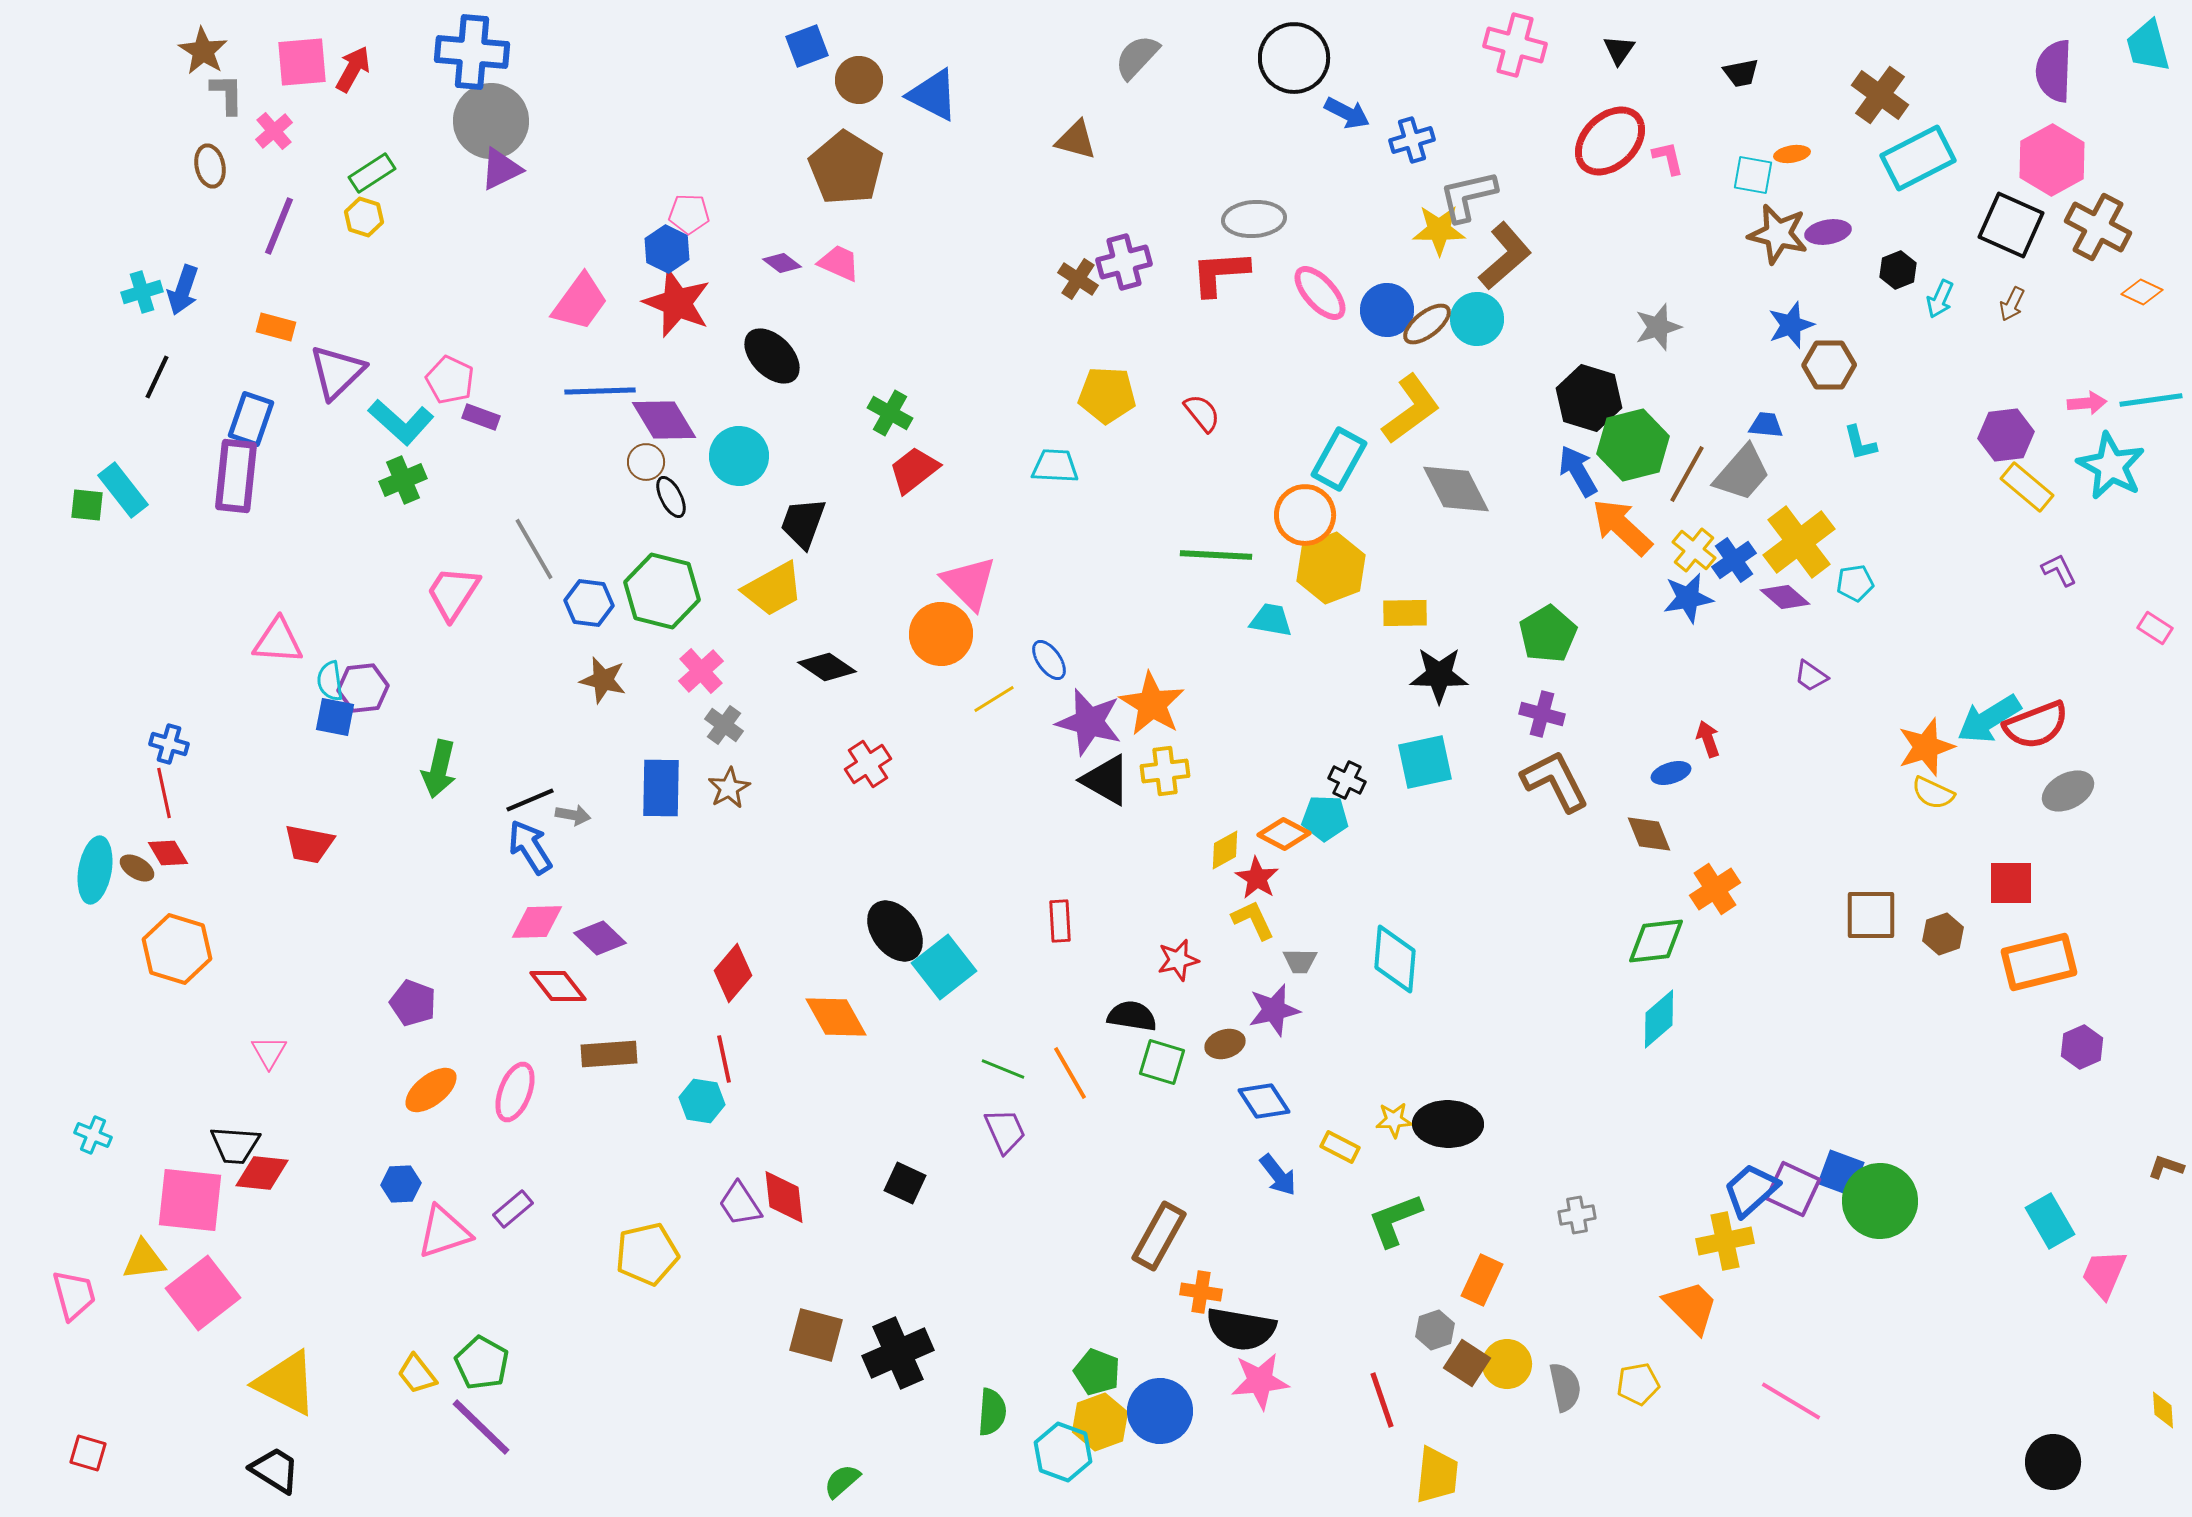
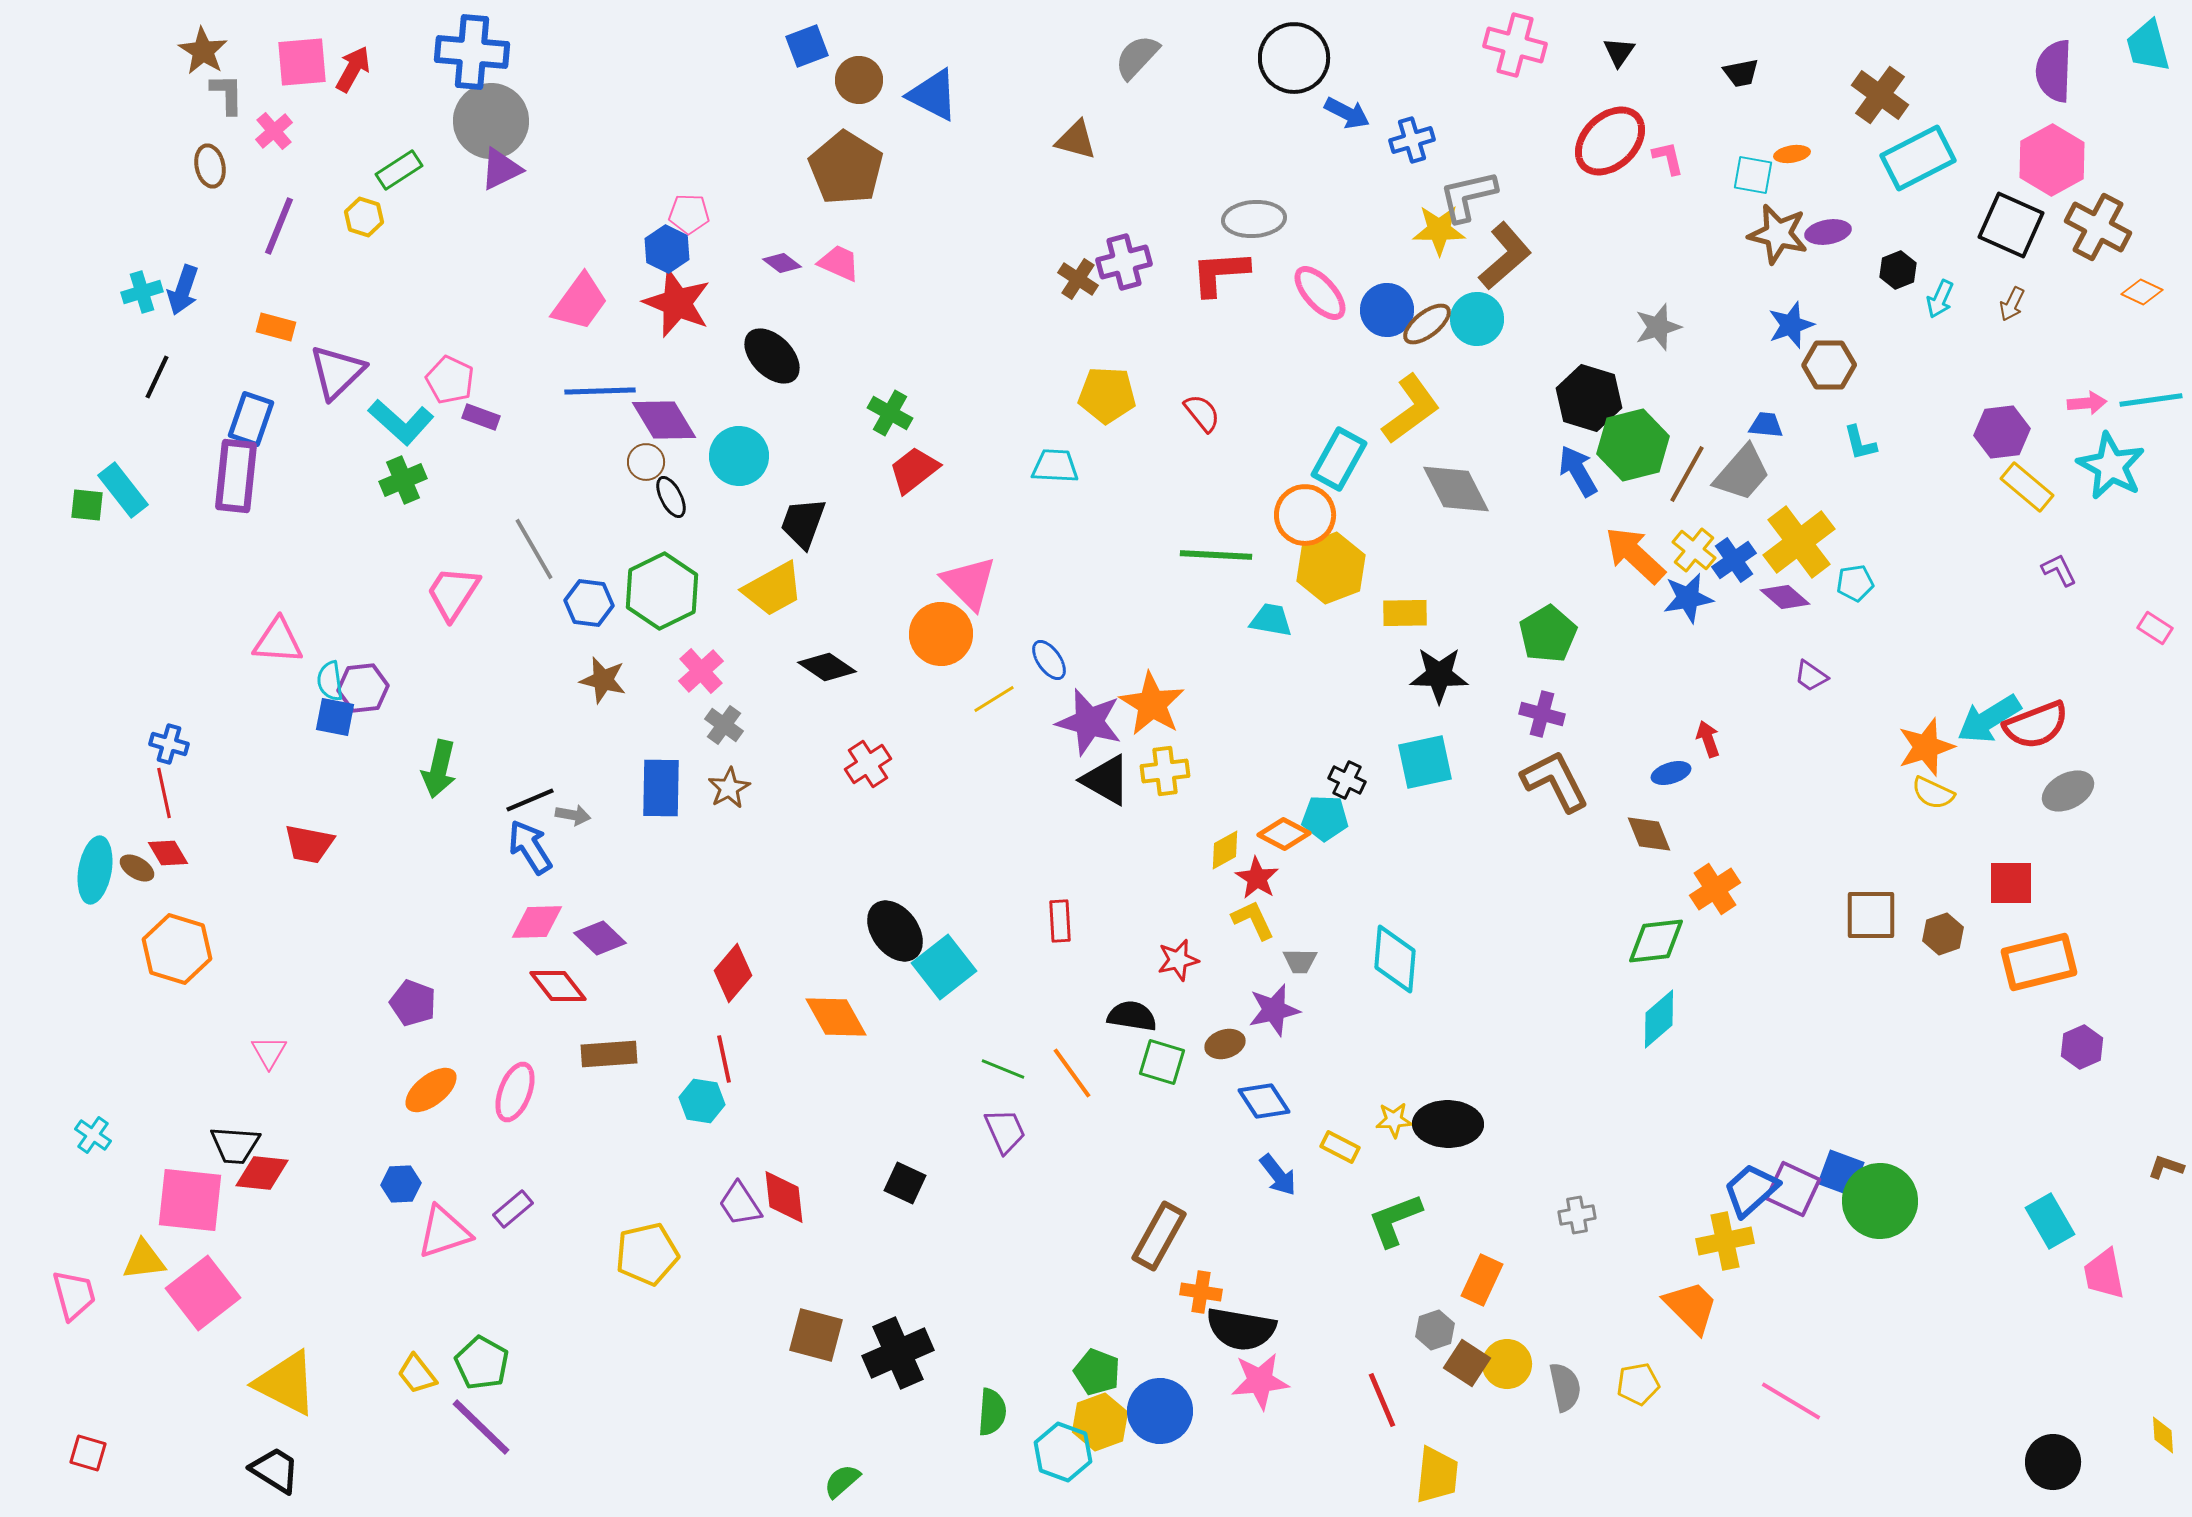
black triangle at (1619, 50): moved 2 px down
green rectangle at (372, 173): moved 27 px right, 3 px up
purple hexagon at (2006, 435): moved 4 px left, 3 px up
orange arrow at (1622, 527): moved 13 px right, 28 px down
green hexagon at (662, 591): rotated 20 degrees clockwise
orange line at (1070, 1073): moved 2 px right; rotated 6 degrees counterclockwise
cyan cross at (93, 1135): rotated 12 degrees clockwise
pink trapezoid at (2104, 1274): rotated 34 degrees counterclockwise
red line at (1382, 1400): rotated 4 degrees counterclockwise
yellow diamond at (2163, 1410): moved 25 px down
